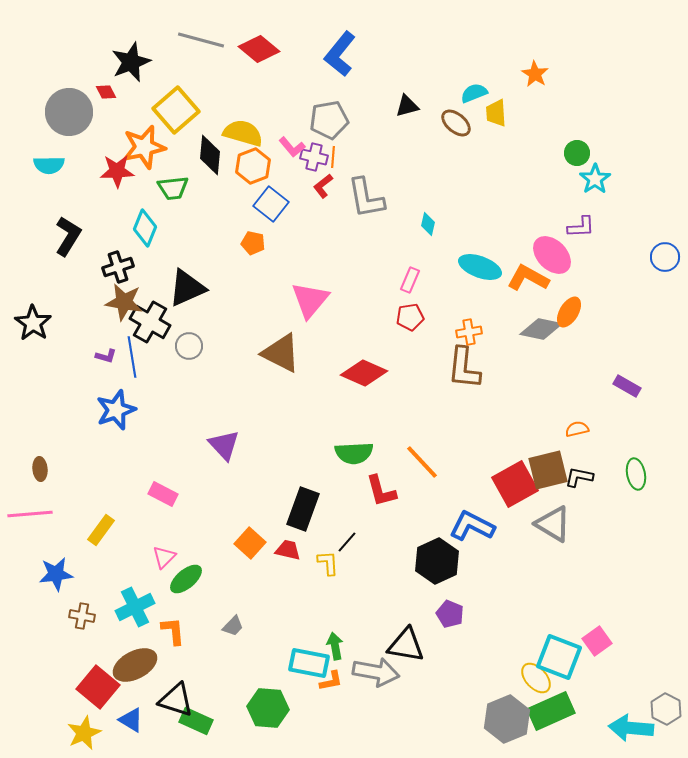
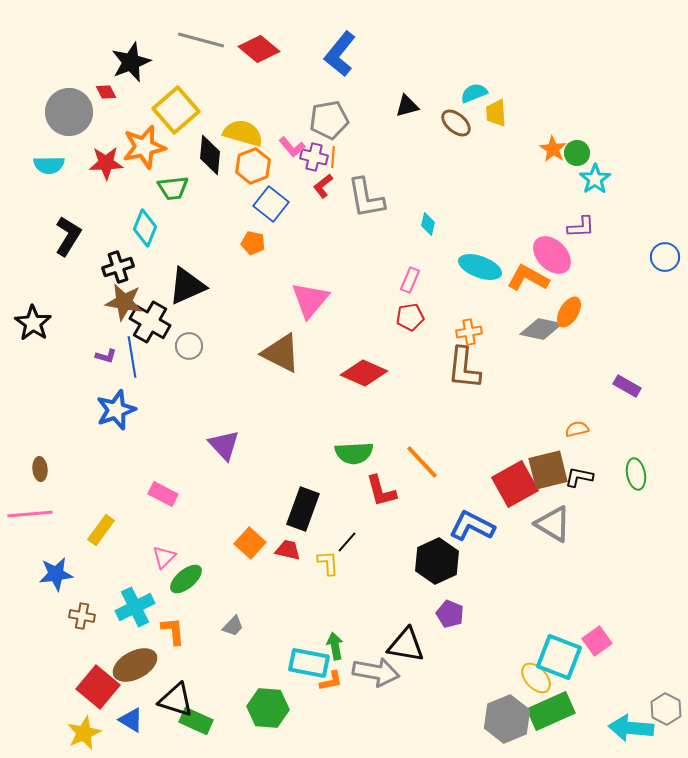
orange star at (535, 74): moved 18 px right, 75 px down
red star at (117, 171): moved 11 px left, 8 px up
black triangle at (187, 288): moved 2 px up
